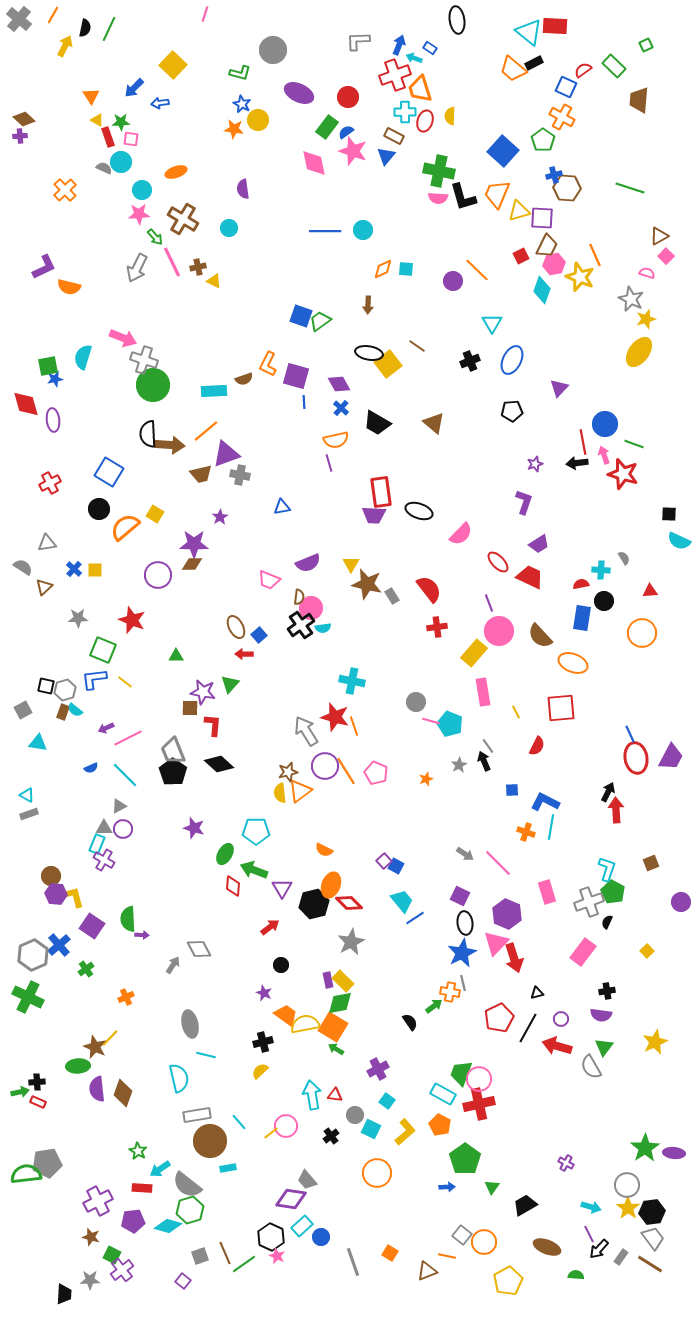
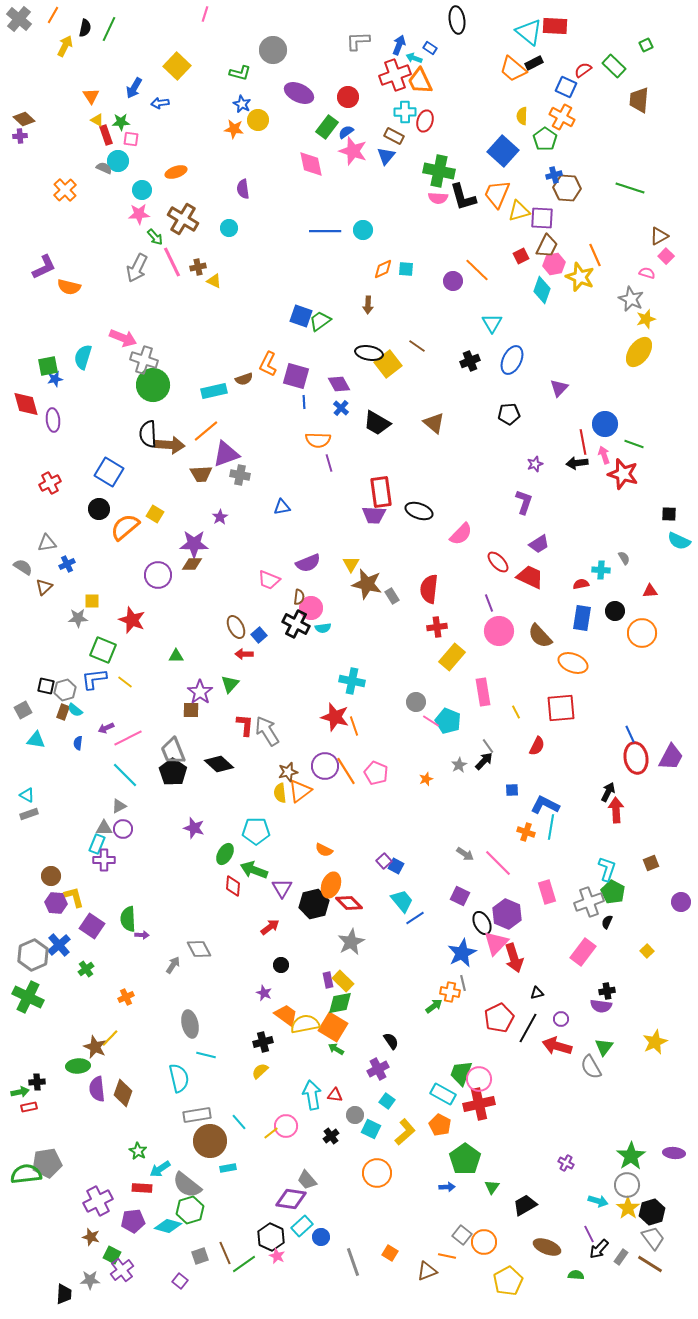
yellow square at (173, 65): moved 4 px right, 1 px down
blue arrow at (134, 88): rotated 15 degrees counterclockwise
orange trapezoid at (420, 89): moved 8 px up; rotated 8 degrees counterclockwise
yellow semicircle at (450, 116): moved 72 px right
red rectangle at (108, 137): moved 2 px left, 2 px up
green pentagon at (543, 140): moved 2 px right, 1 px up
cyan circle at (121, 162): moved 3 px left, 1 px up
pink diamond at (314, 163): moved 3 px left, 1 px down
cyan rectangle at (214, 391): rotated 10 degrees counterclockwise
black pentagon at (512, 411): moved 3 px left, 3 px down
orange semicircle at (336, 440): moved 18 px left; rotated 15 degrees clockwise
brown trapezoid at (201, 474): rotated 10 degrees clockwise
blue cross at (74, 569): moved 7 px left, 5 px up; rotated 21 degrees clockwise
yellow square at (95, 570): moved 3 px left, 31 px down
red semicircle at (429, 589): rotated 136 degrees counterclockwise
black circle at (604, 601): moved 11 px right, 10 px down
black cross at (301, 625): moved 5 px left, 1 px up; rotated 28 degrees counterclockwise
yellow rectangle at (474, 653): moved 22 px left, 4 px down
purple star at (203, 692): moved 3 px left; rotated 25 degrees clockwise
brown square at (190, 708): moved 1 px right, 2 px down
pink line at (431, 721): rotated 18 degrees clockwise
cyan pentagon at (450, 724): moved 2 px left, 3 px up
red L-shape at (213, 725): moved 32 px right
gray arrow at (306, 731): moved 39 px left
cyan triangle at (38, 743): moved 2 px left, 3 px up
black arrow at (484, 761): rotated 66 degrees clockwise
blue semicircle at (91, 768): moved 13 px left, 25 px up; rotated 120 degrees clockwise
blue L-shape at (545, 802): moved 3 px down
purple cross at (104, 860): rotated 30 degrees counterclockwise
purple hexagon at (56, 894): moved 9 px down
black ellipse at (465, 923): moved 17 px right; rotated 20 degrees counterclockwise
purple semicircle at (601, 1015): moved 9 px up
black semicircle at (410, 1022): moved 19 px left, 19 px down
red rectangle at (38, 1102): moved 9 px left, 5 px down; rotated 35 degrees counterclockwise
green star at (645, 1148): moved 14 px left, 8 px down
cyan arrow at (591, 1207): moved 7 px right, 6 px up
black hexagon at (652, 1212): rotated 10 degrees counterclockwise
purple square at (183, 1281): moved 3 px left
